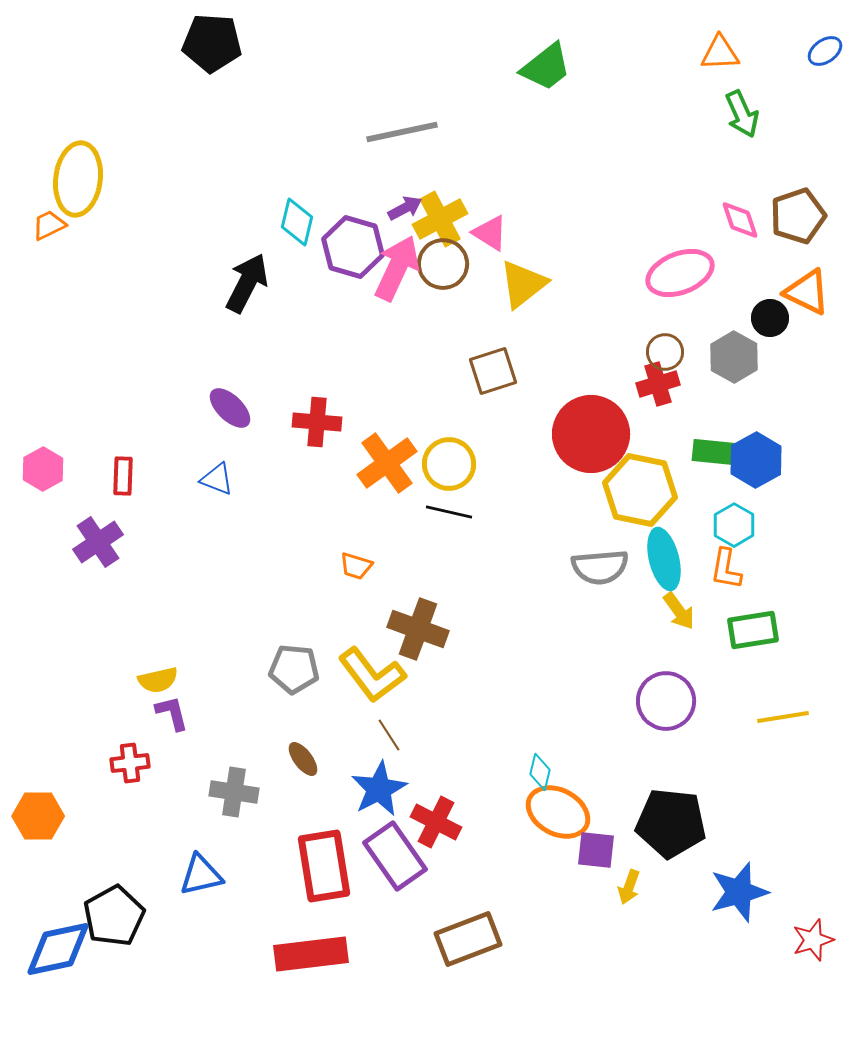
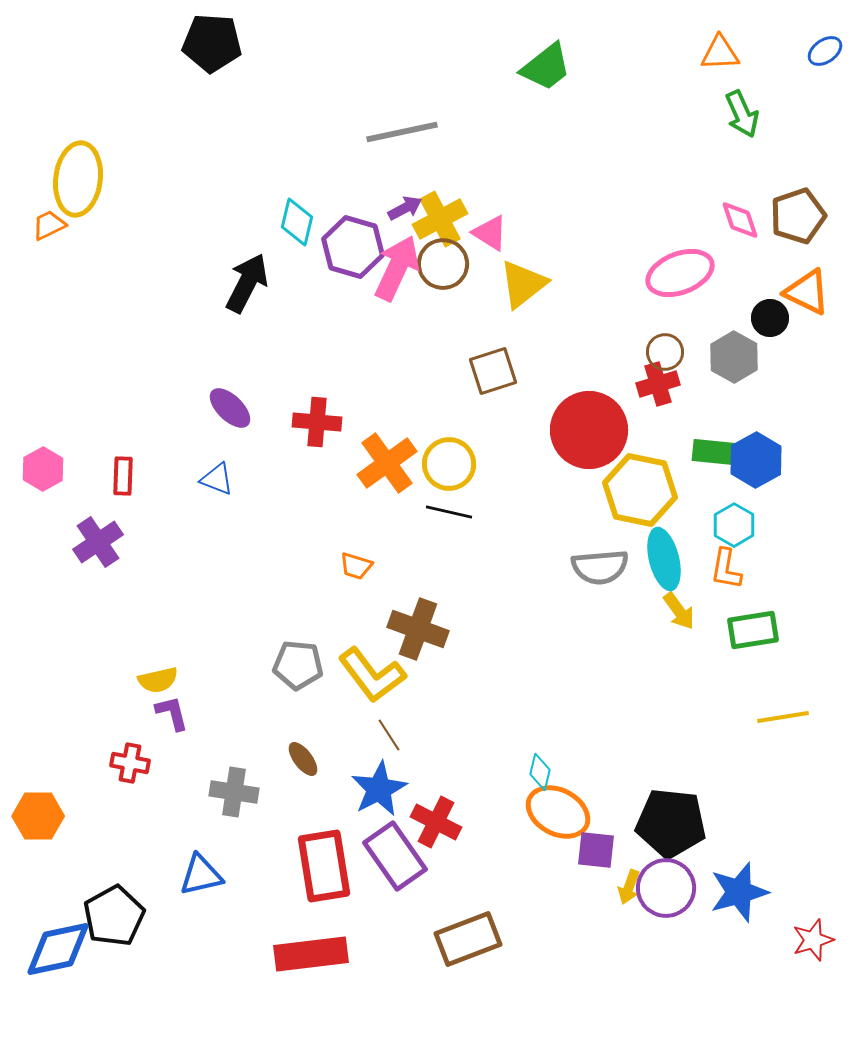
red circle at (591, 434): moved 2 px left, 4 px up
gray pentagon at (294, 669): moved 4 px right, 4 px up
purple circle at (666, 701): moved 187 px down
red cross at (130, 763): rotated 18 degrees clockwise
